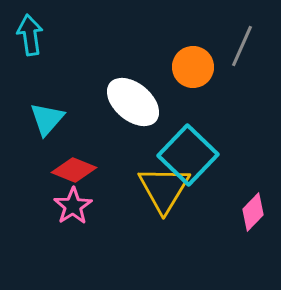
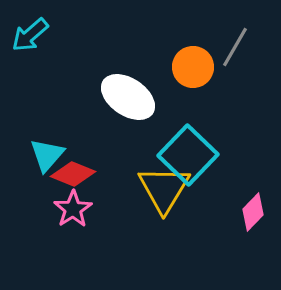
cyan arrow: rotated 123 degrees counterclockwise
gray line: moved 7 px left, 1 px down; rotated 6 degrees clockwise
white ellipse: moved 5 px left, 5 px up; rotated 6 degrees counterclockwise
cyan triangle: moved 36 px down
red diamond: moved 1 px left, 4 px down
pink star: moved 3 px down
